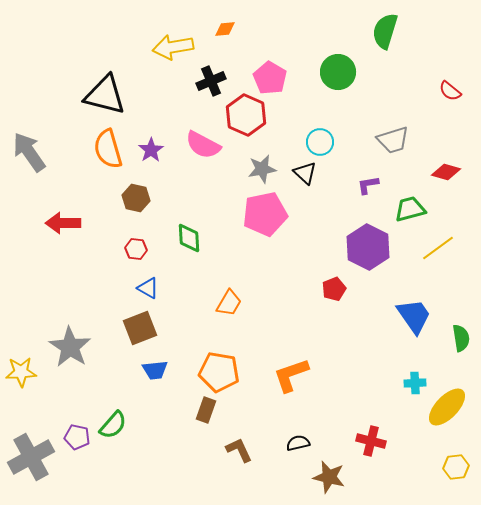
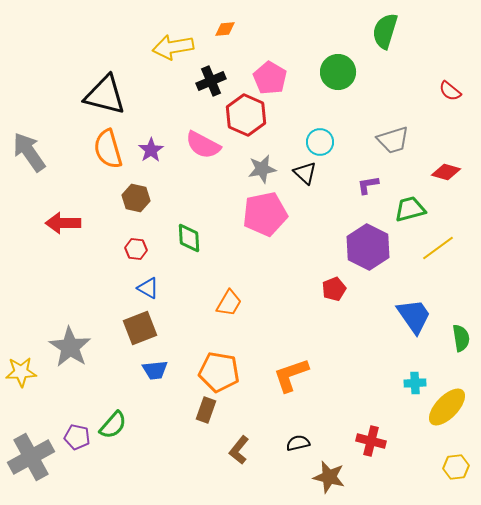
brown L-shape at (239, 450): rotated 116 degrees counterclockwise
